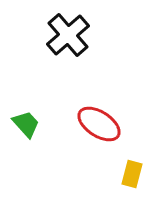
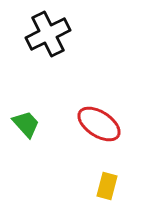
black cross: moved 20 px left, 1 px up; rotated 15 degrees clockwise
yellow rectangle: moved 25 px left, 12 px down
